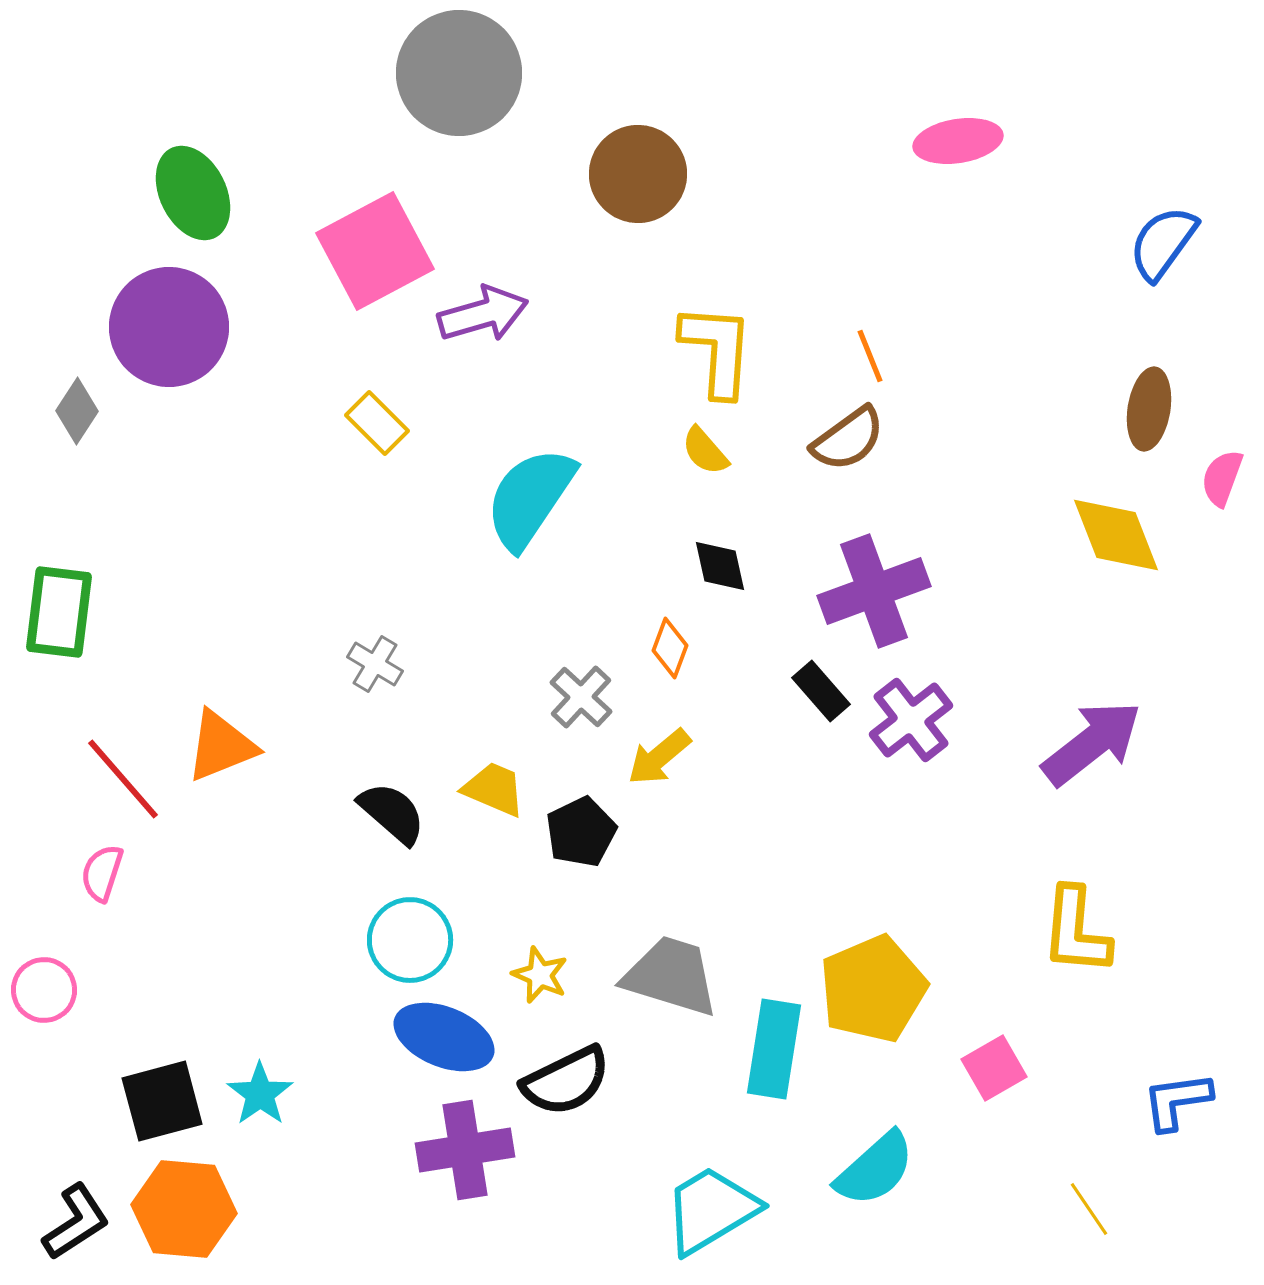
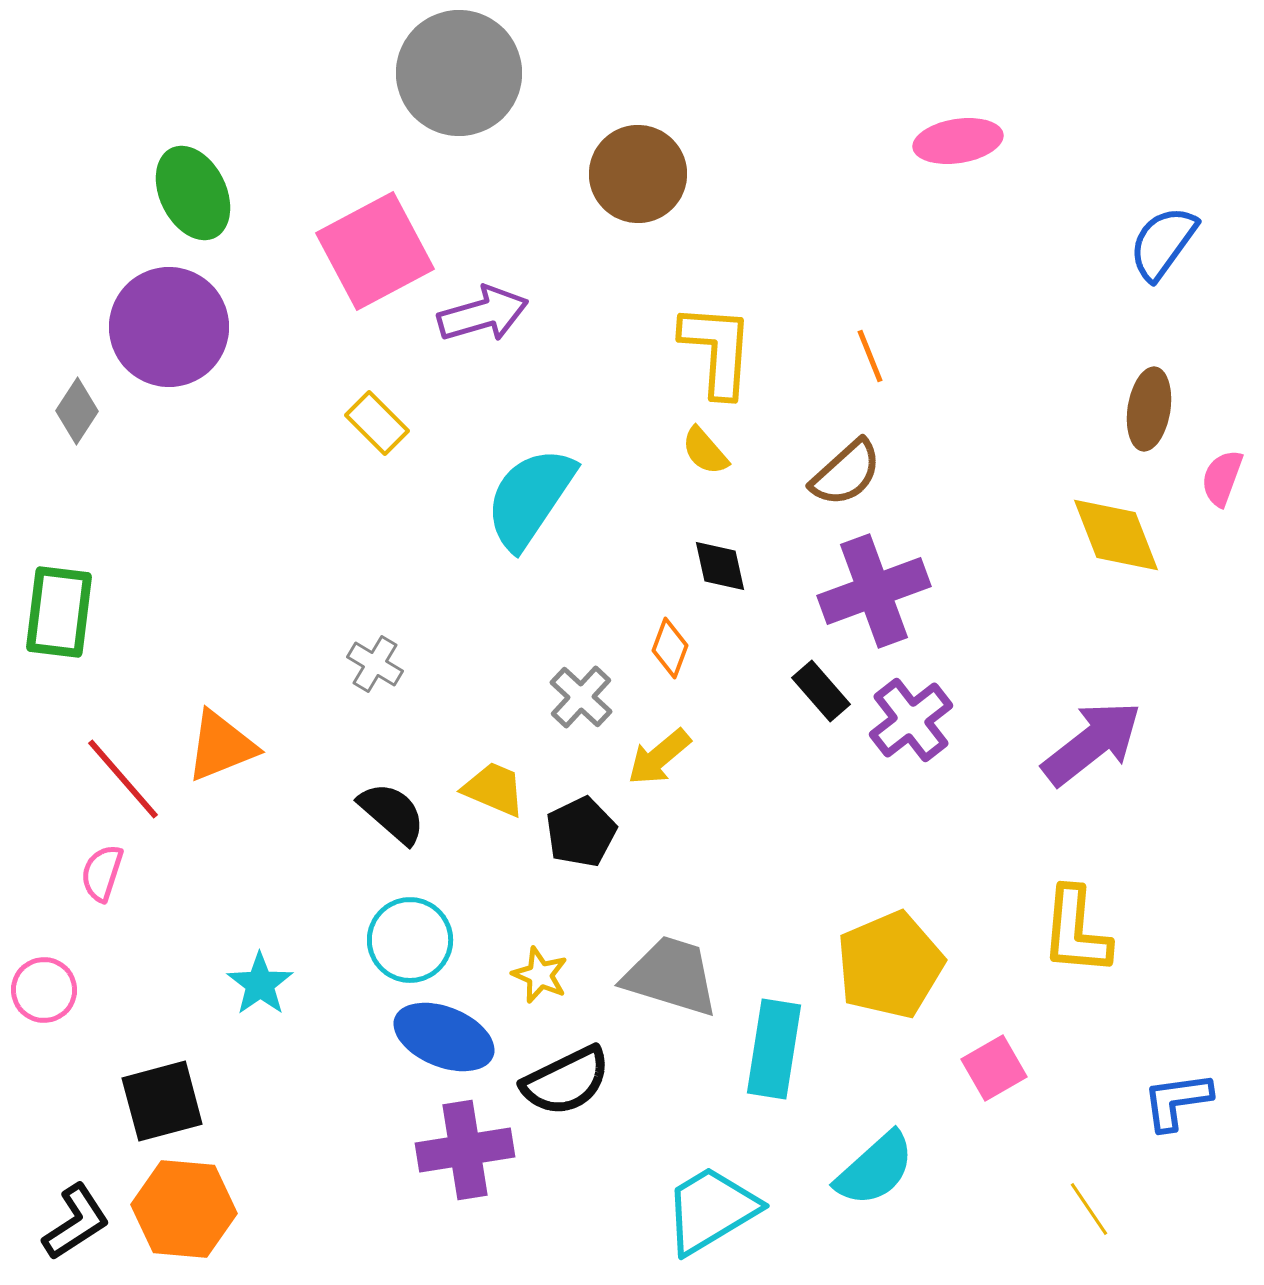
brown semicircle at (848, 439): moved 2 px left, 34 px down; rotated 6 degrees counterclockwise
yellow pentagon at (873, 989): moved 17 px right, 24 px up
cyan star at (260, 1094): moved 110 px up
